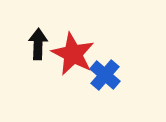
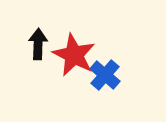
red star: moved 1 px right, 1 px down
